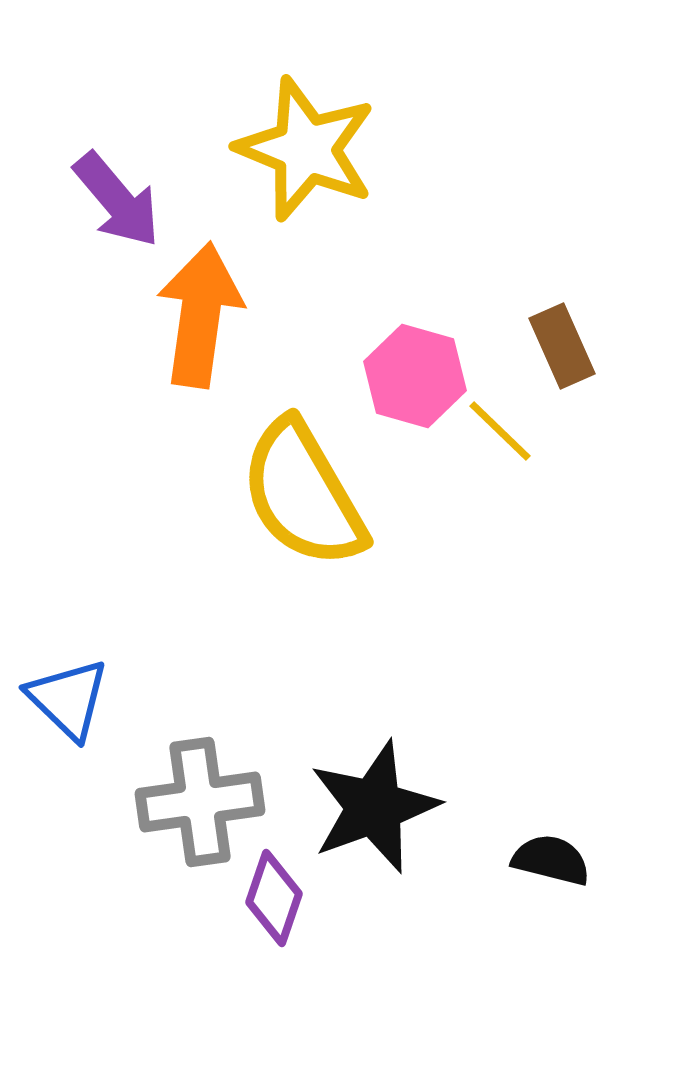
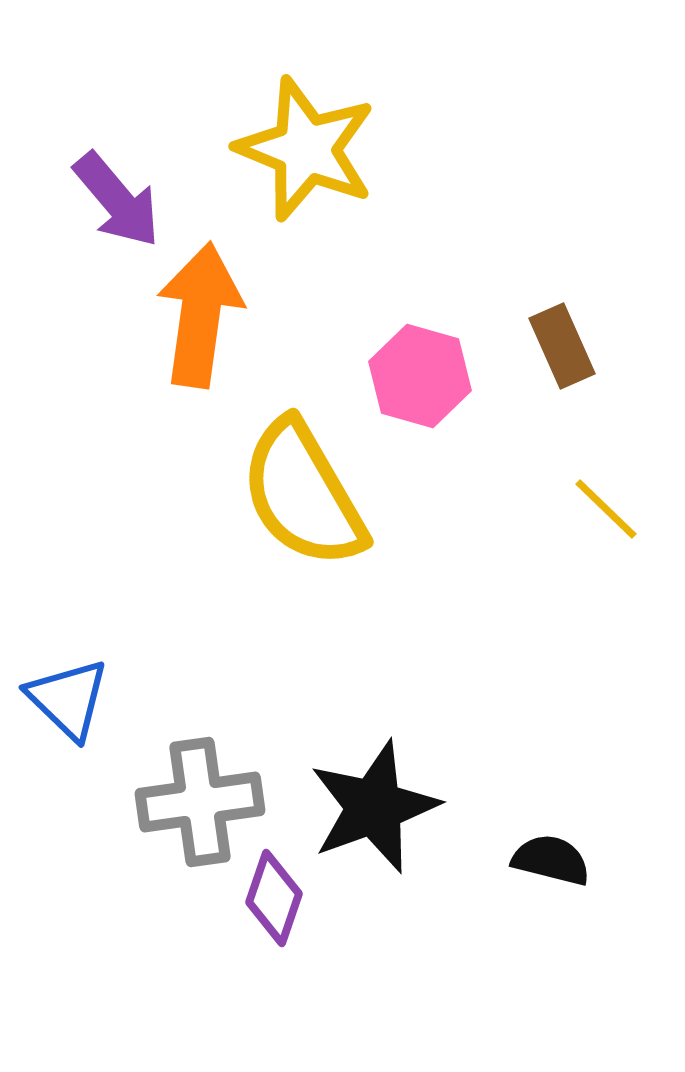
pink hexagon: moved 5 px right
yellow line: moved 106 px right, 78 px down
